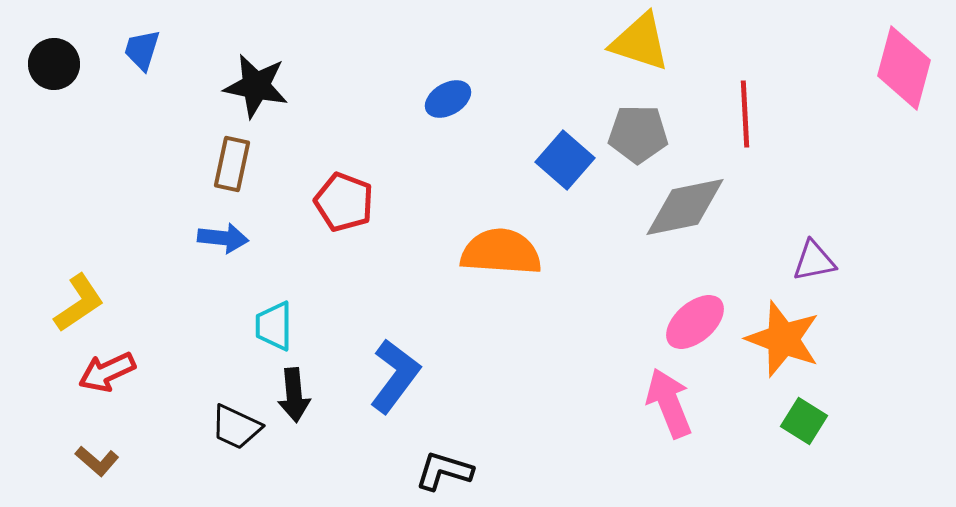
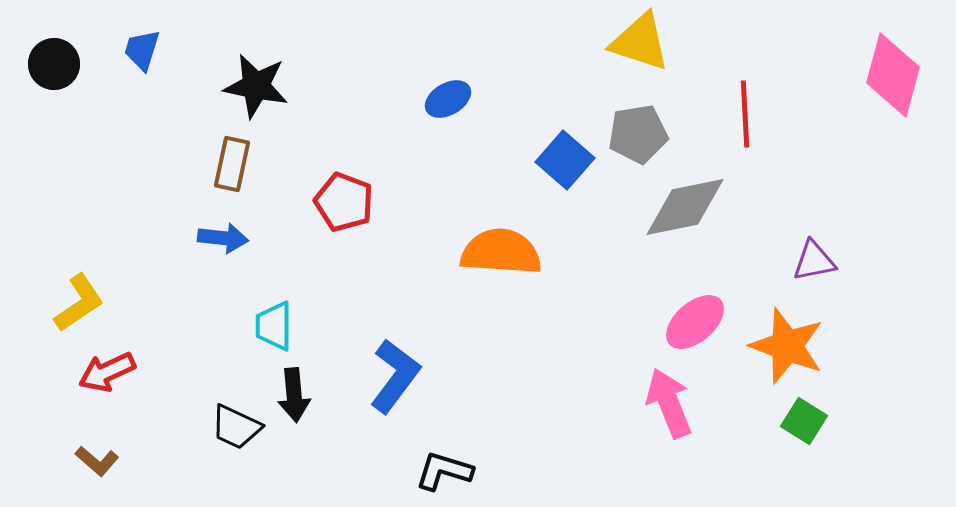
pink diamond: moved 11 px left, 7 px down
gray pentagon: rotated 10 degrees counterclockwise
orange star: moved 4 px right, 7 px down
